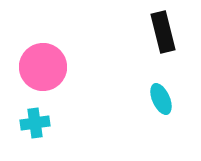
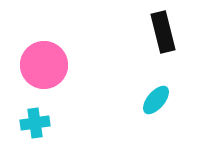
pink circle: moved 1 px right, 2 px up
cyan ellipse: moved 5 px left, 1 px down; rotated 64 degrees clockwise
